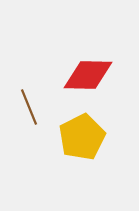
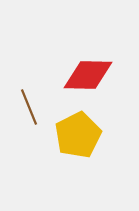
yellow pentagon: moved 4 px left, 2 px up
